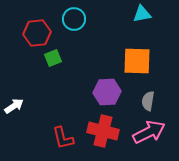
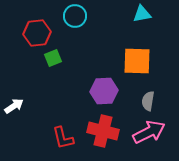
cyan circle: moved 1 px right, 3 px up
purple hexagon: moved 3 px left, 1 px up
